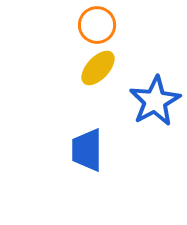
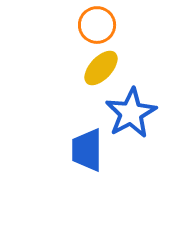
yellow ellipse: moved 3 px right
blue star: moved 24 px left, 12 px down
